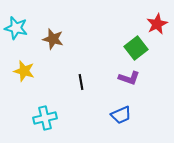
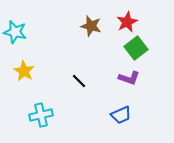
red star: moved 30 px left, 2 px up
cyan star: moved 1 px left, 4 px down
brown star: moved 38 px right, 13 px up
yellow star: rotated 15 degrees clockwise
black line: moved 2 px left, 1 px up; rotated 35 degrees counterclockwise
cyan cross: moved 4 px left, 3 px up
